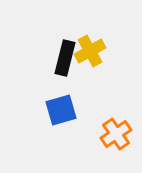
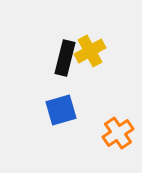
orange cross: moved 2 px right, 1 px up
